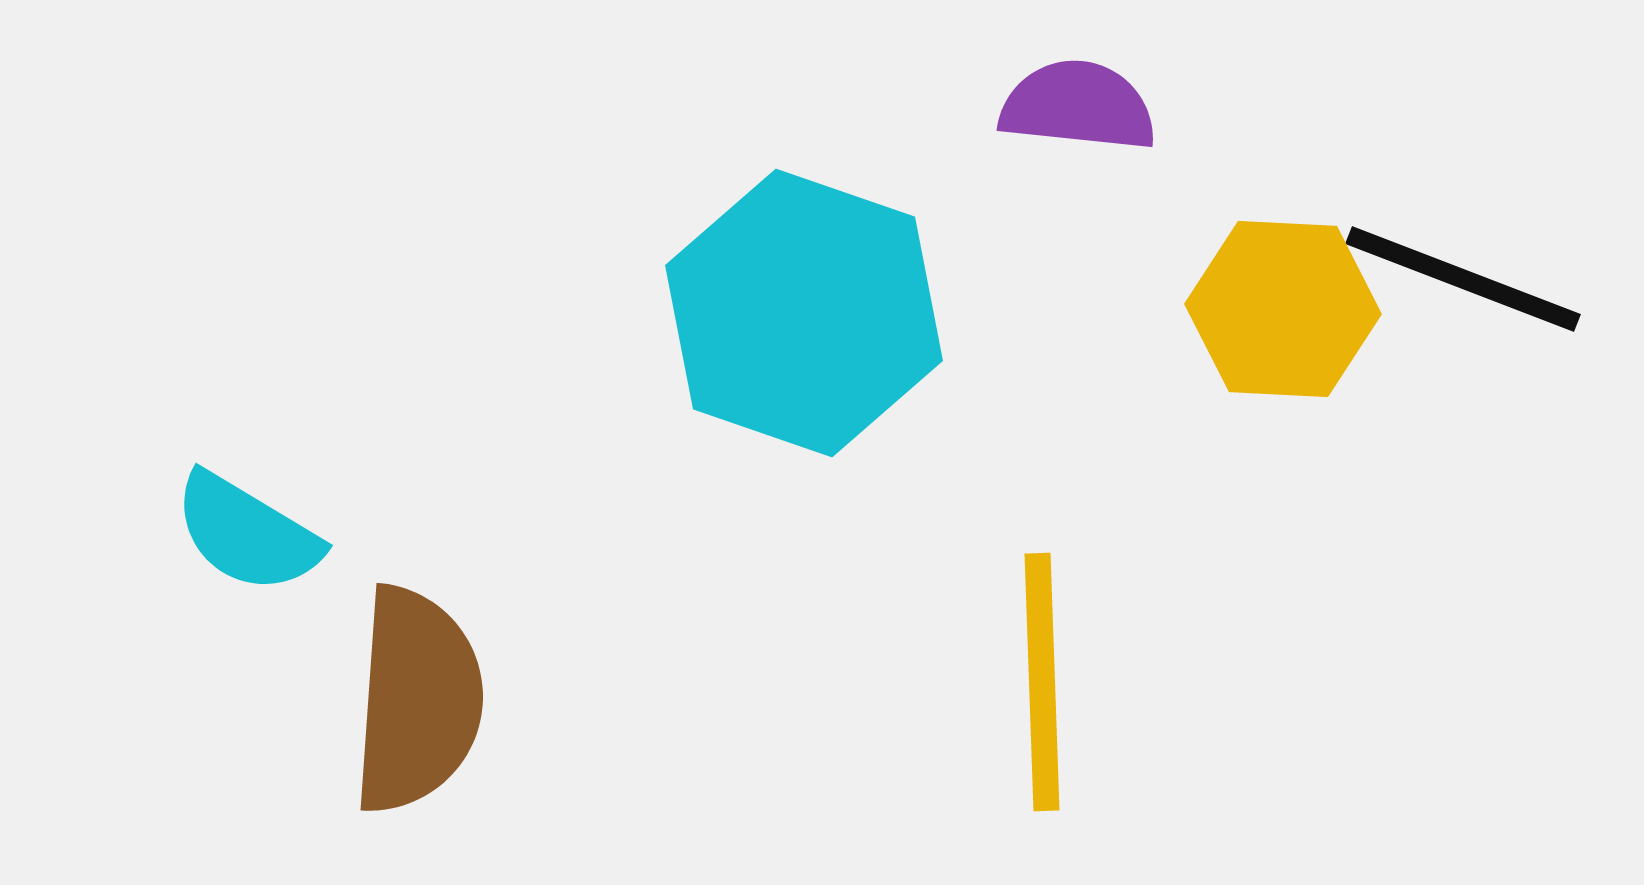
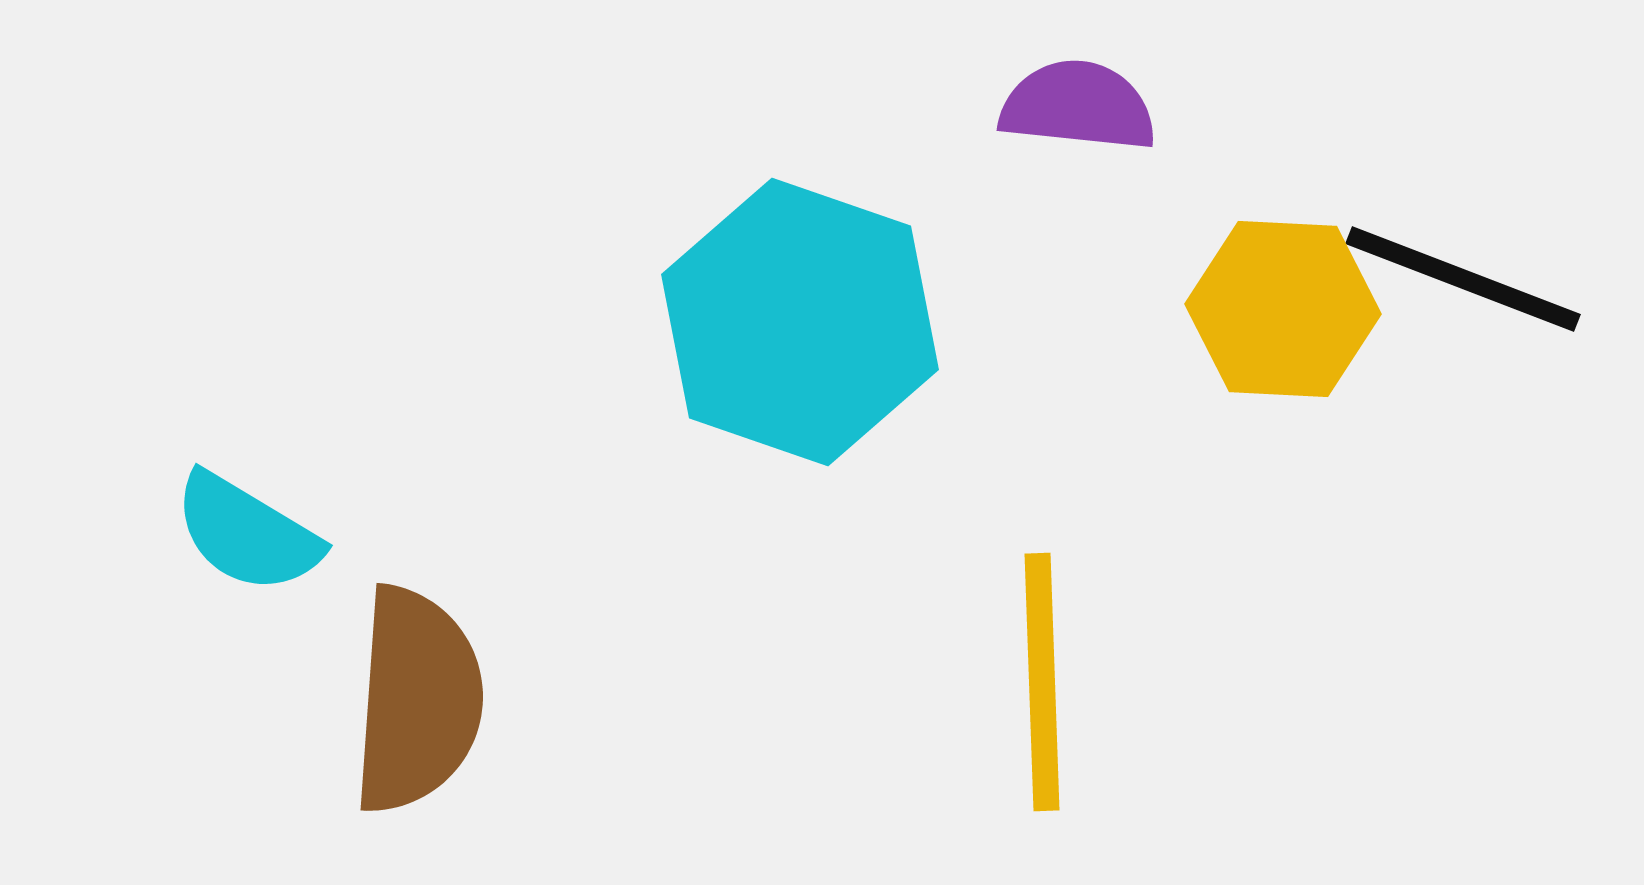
cyan hexagon: moved 4 px left, 9 px down
